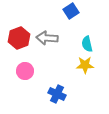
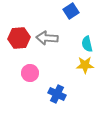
red hexagon: rotated 15 degrees clockwise
pink circle: moved 5 px right, 2 px down
